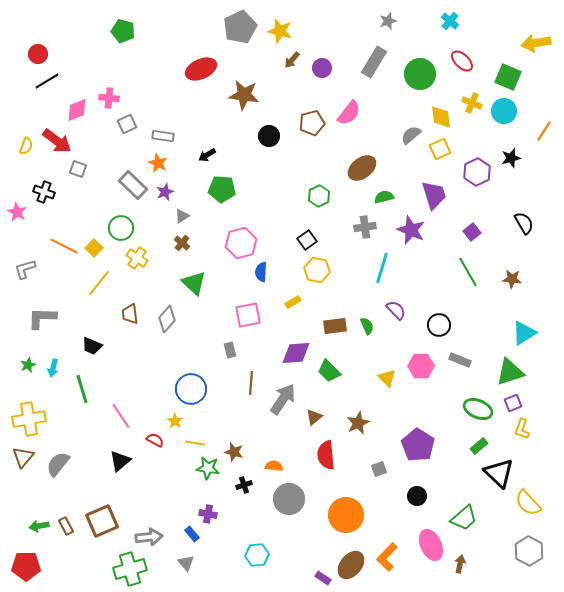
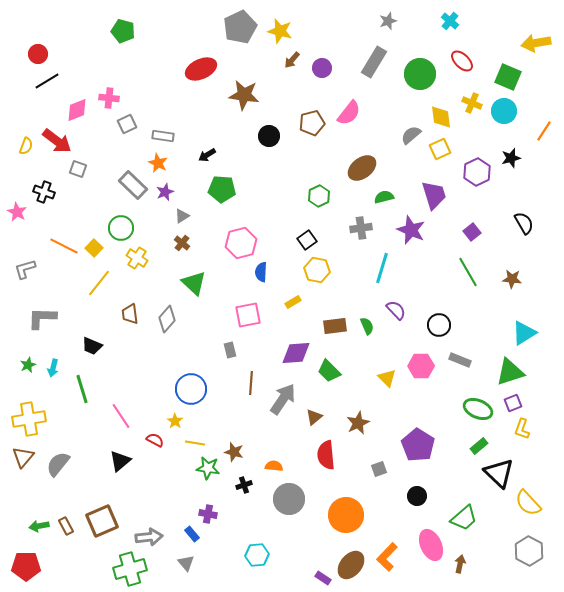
gray cross at (365, 227): moved 4 px left, 1 px down
